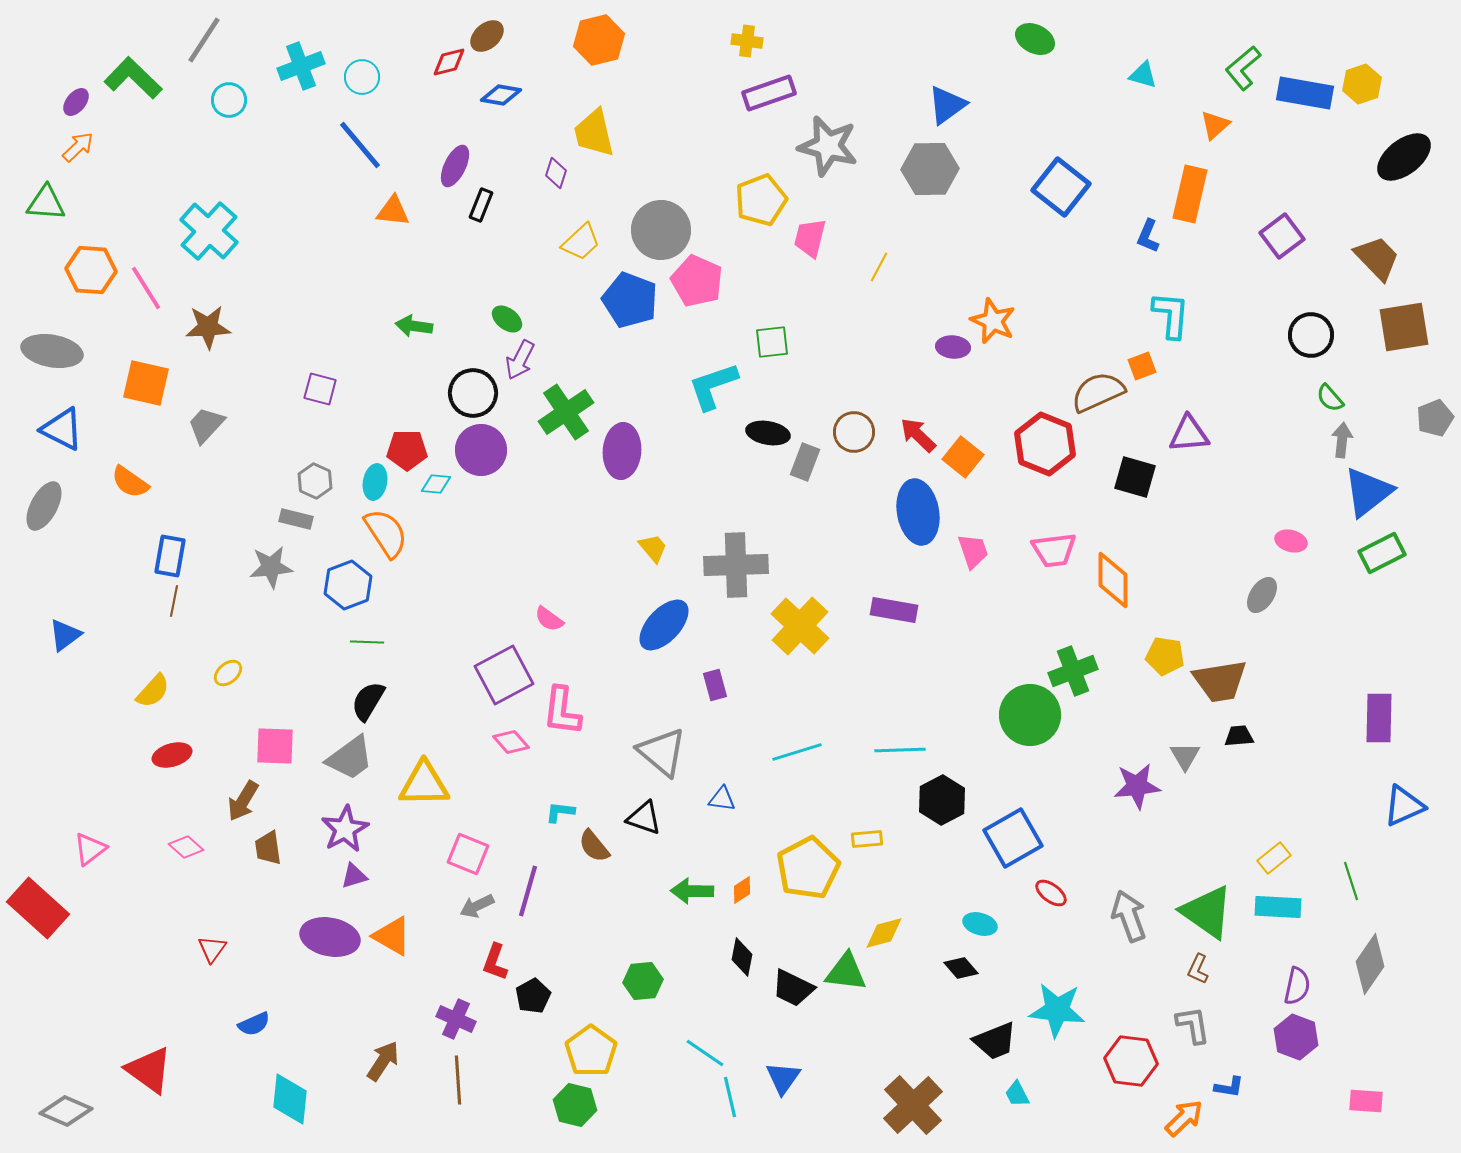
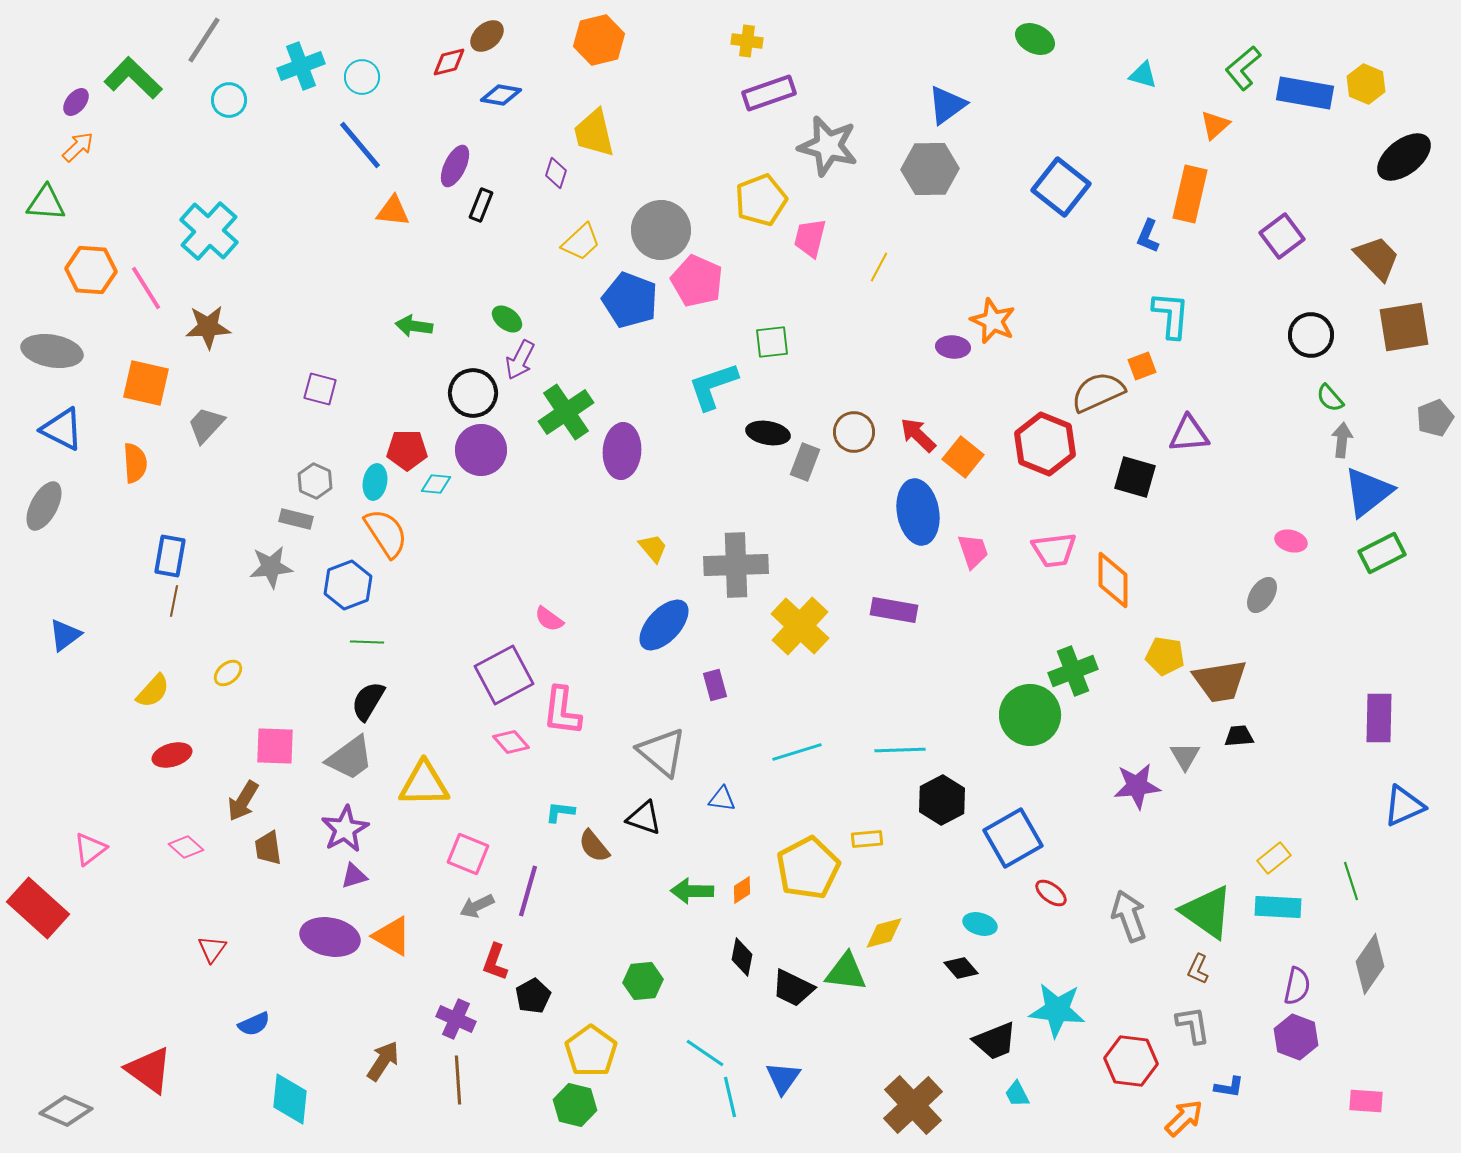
yellow hexagon at (1362, 84): moved 4 px right; rotated 18 degrees counterclockwise
orange semicircle at (130, 482): moved 5 px right, 19 px up; rotated 129 degrees counterclockwise
